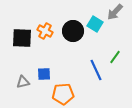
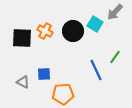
gray triangle: rotated 40 degrees clockwise
